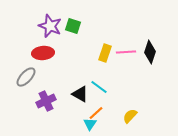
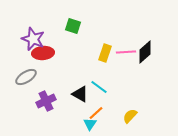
purple star: moved 17 px left, 13 px down
black diamond: moved 5 px left; rotated 30 degrees clockwise
gray ellipse: rotated 15 degrees clockwise
